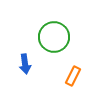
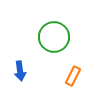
blue arrow: moved 5 px left, 7 px down
